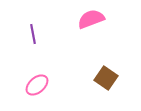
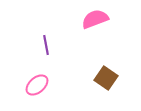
pink semicircle: moved 4 px right
purple line: moved 13 px right, 11 px down
